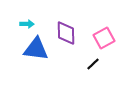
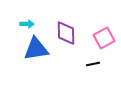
blue triangle: rotated 16 degrees counterclockwise
black line: rotated 32 degrees clockwise
